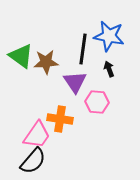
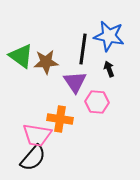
pink trapezoid: rotated 64 degrees clockwise
black semicircle: moved 3 px up
